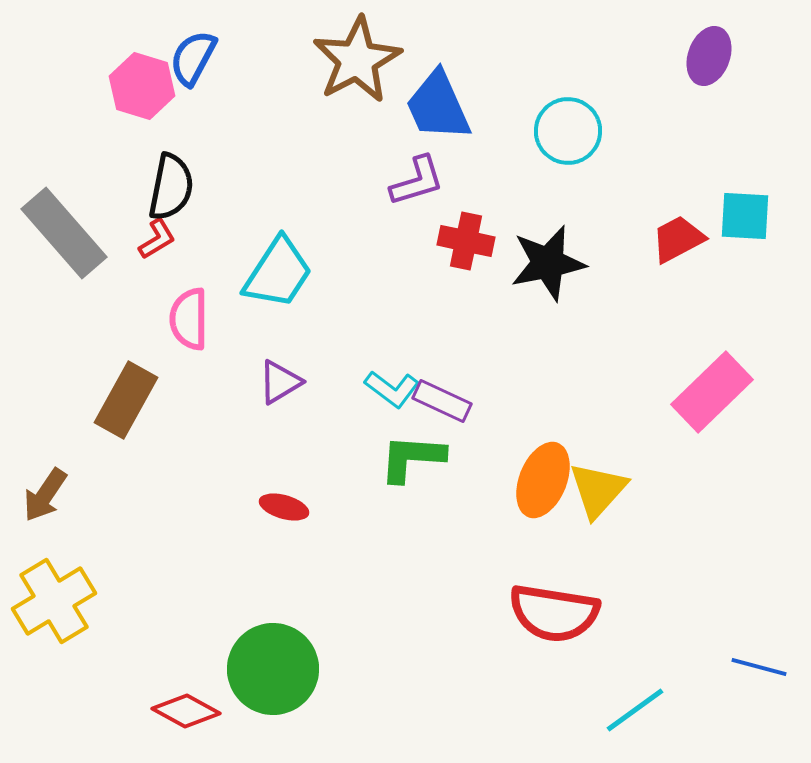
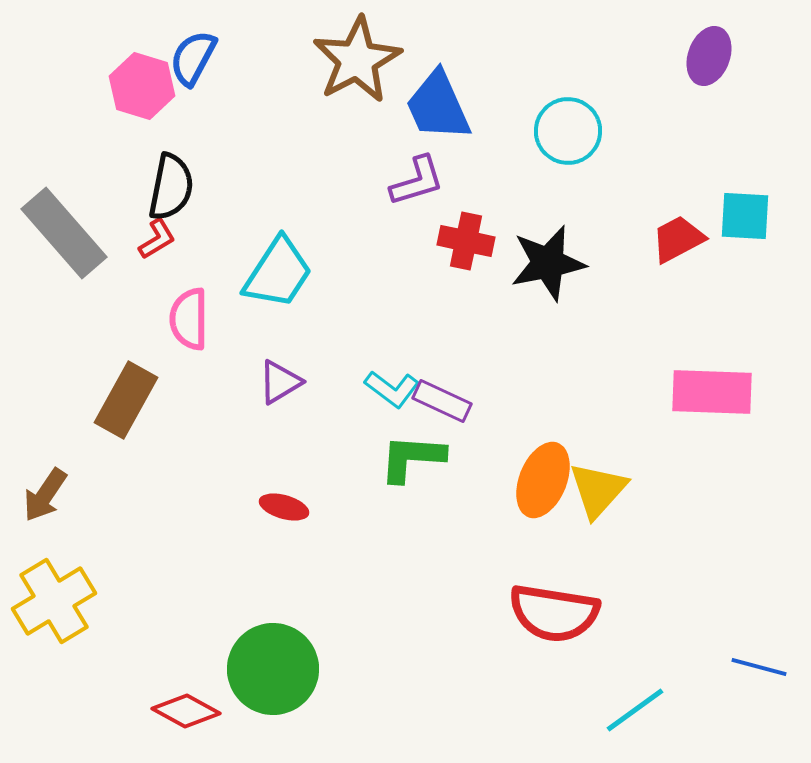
pink rectangle: rotated 46 degrees clockwise
